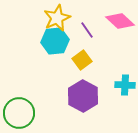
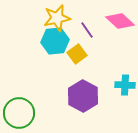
yellow star: rotated 12 degrees clockwise
yellow square: moved 5 px left, 6 px up
